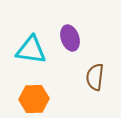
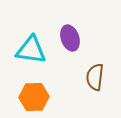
orange hexagon: moved 2 px up
